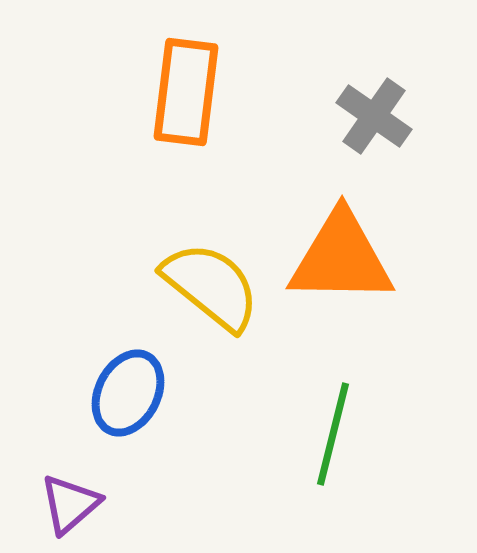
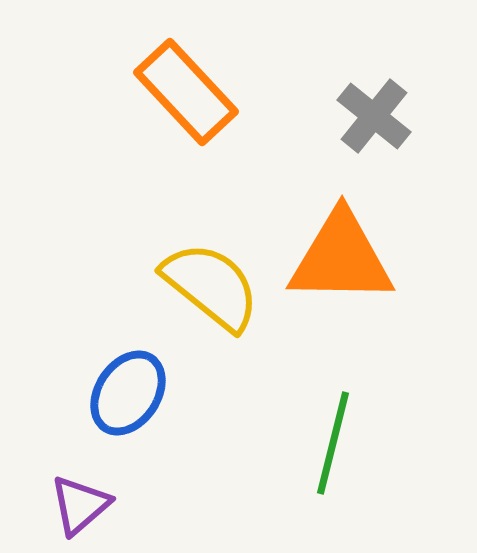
orange rectangle: rotated 50 degrees counterclockwise
gray cross: rotated 4 degrees clockwise
blue ellipse: rotated 6 degrees clockwise
green line: moved 9 px down
purple triangle: moved 10 px right, 1 px down
